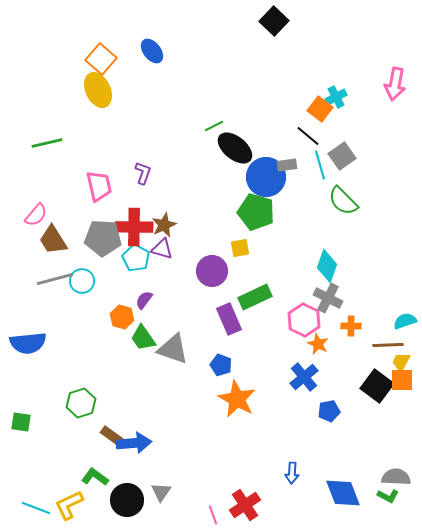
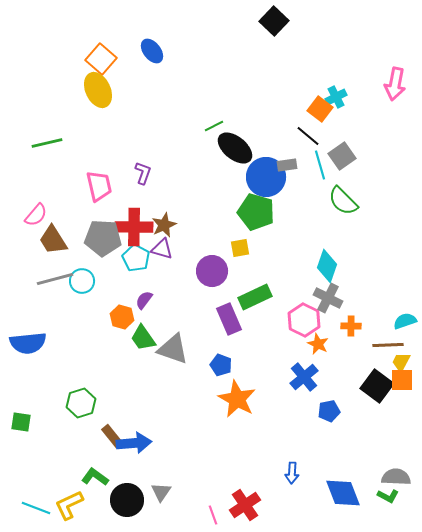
brown rectangle at (112, 436): rotated 15 degrees clockwise
